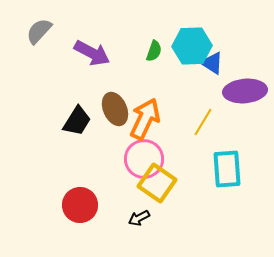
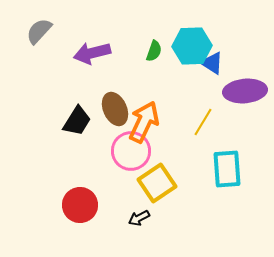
purple arrow: rotated 138 degrees clockwise
orange arrow: moved 1 px left, 3 px down
pink circle: moved 13 px left, 8 px up
yellow square: rotated 21 degrees clockwise
